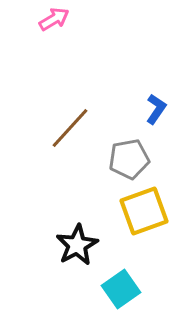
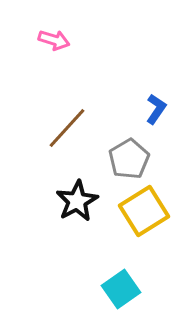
pink arrow: moved 21 px down; rotated 48 degrees clockwise
brown line: moved 3 px left
gray pentagon: rotated 21 degrees counterclockwise
yellow square: rotated 12 degrees counterclockwise
black star: moved 44 px up
